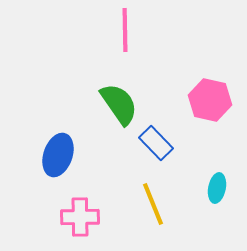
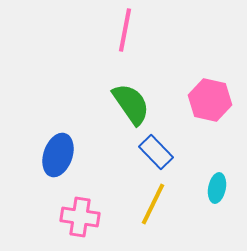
pink line: rotated 12 degrees clockwise
green semicircle: moved 12 px right
blue rectangle: moved 9 px down
yellow line: rotated 48 degrees clockwise
pink cross: rotated 9 degrees clockwise
